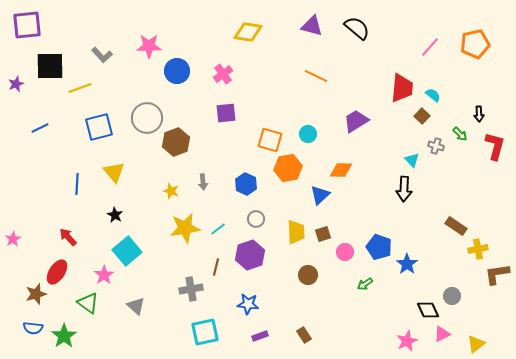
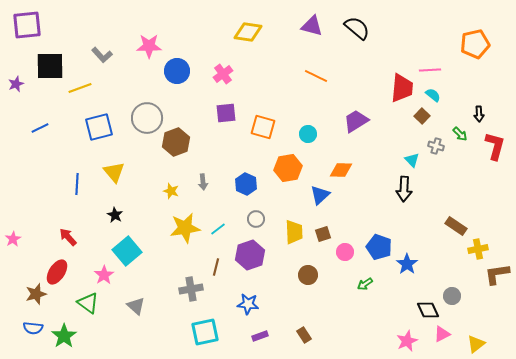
pink line at (430, 47): moved 23 px down; rotated 45 degrees clockwise
orange square at (270, 140): moved 7 px left, 13 px up
yellow trapezoid at (296, 232): moved 2 px left
